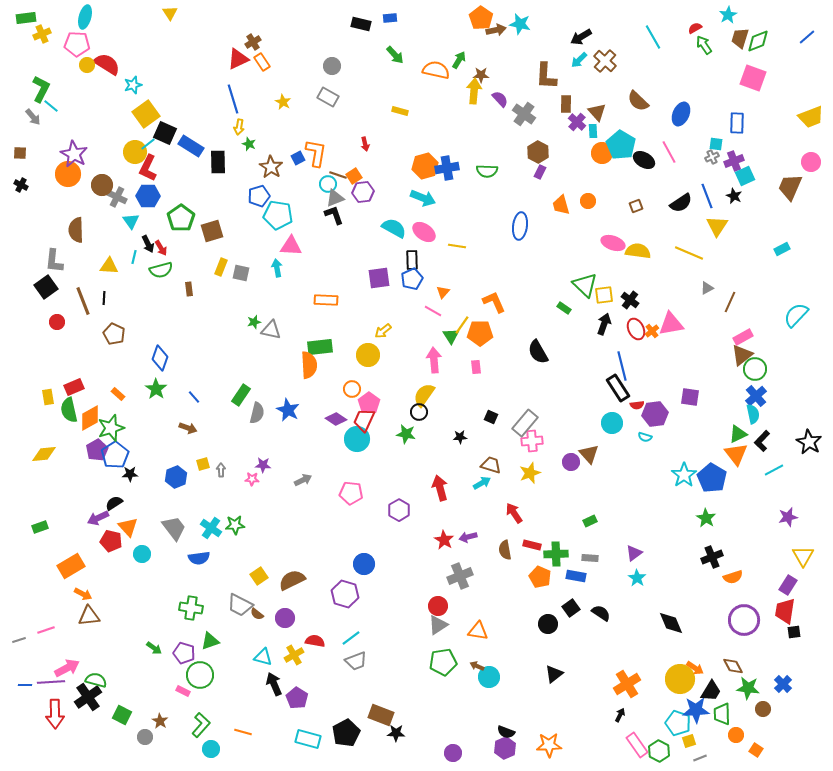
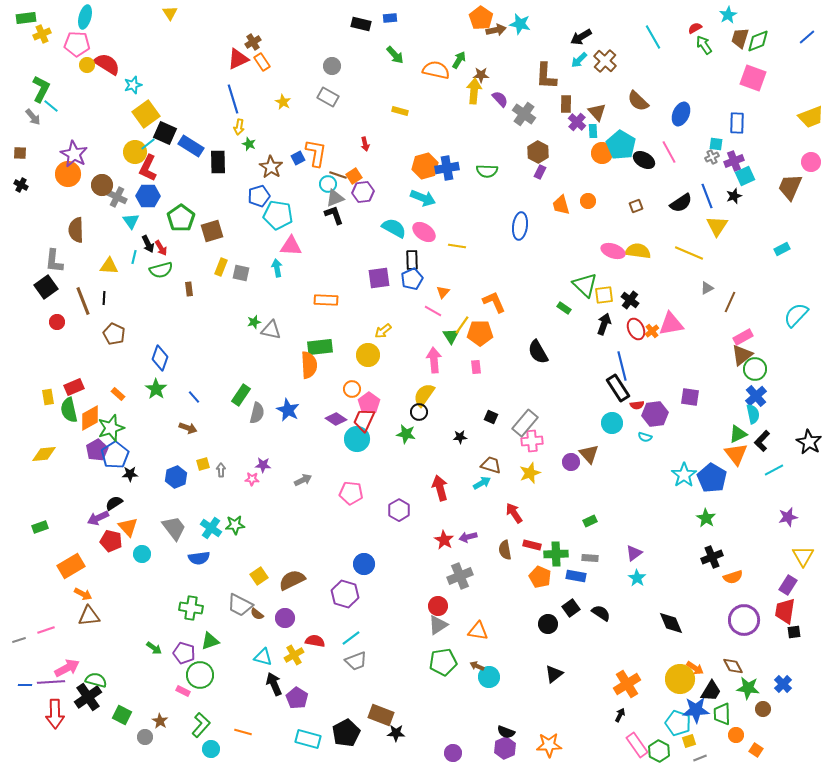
black star at (734, 196): rotated 28 degrees clockwise
pink ellipse at (613, 243): moved 8 px down
